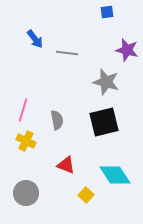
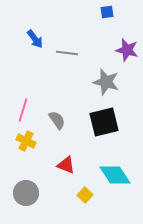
gray semicircle: rotated 24 degrees counterclockwise
yellow square: moved 1 px left
